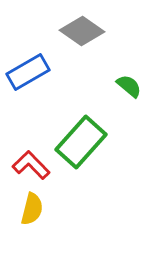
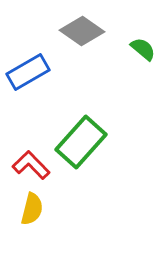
green semicircle: moved 14 px right, 37 px up
